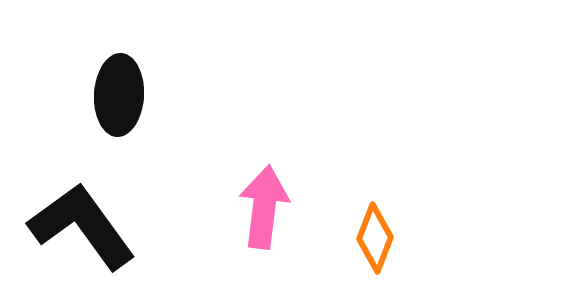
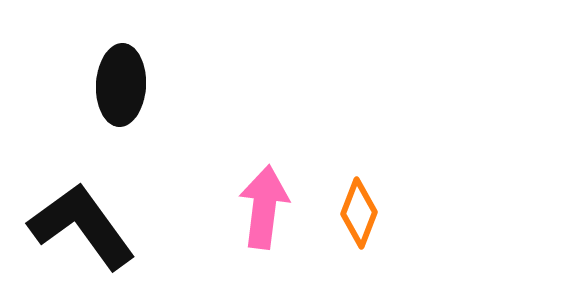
black ellipse: moved 2 px right, 10 px up
orange diamond: moved 16 px left, 25 px up
